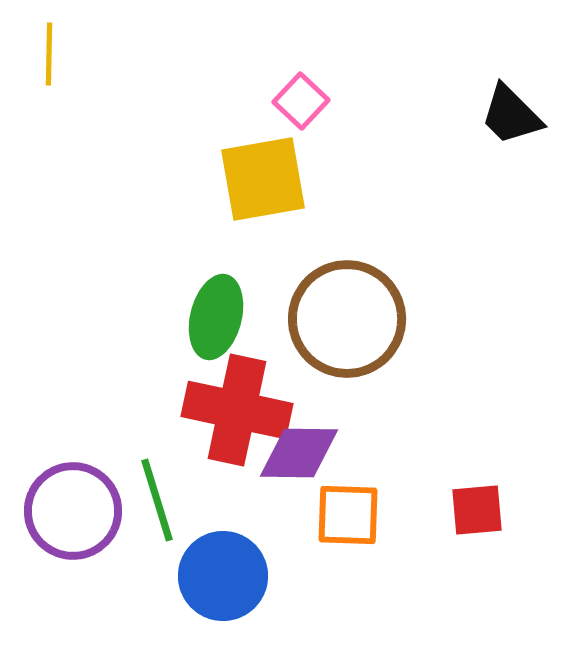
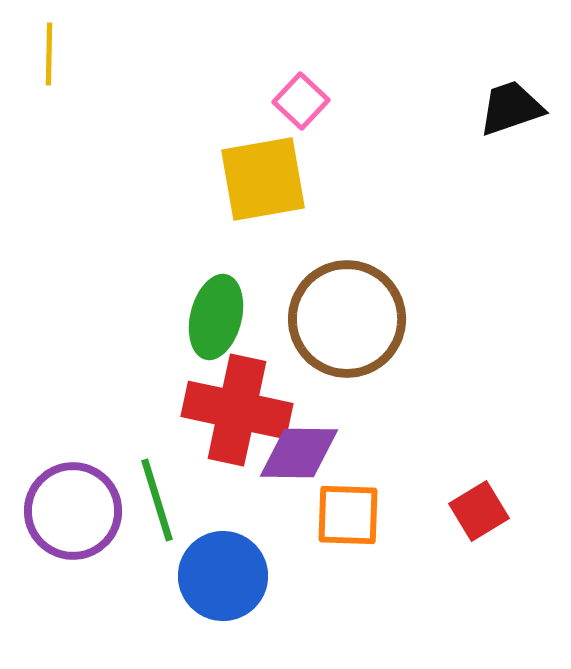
black trapezoid: moved 7 px up; rotated 116 degrees clockwise
red square: moved 2 px right, 1 px down; rotated 26 degrees counterclockwise
